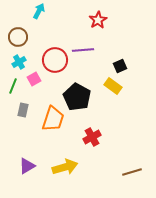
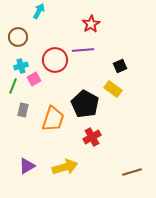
red star: moved 7 px left, 4 px down
cyan cross: moved 2 px right, 4 px down; rotated 16 degrees clockwise
yellow rectangle: moved 3 px down
black pentagon: moved 8 px right, 7 px down
